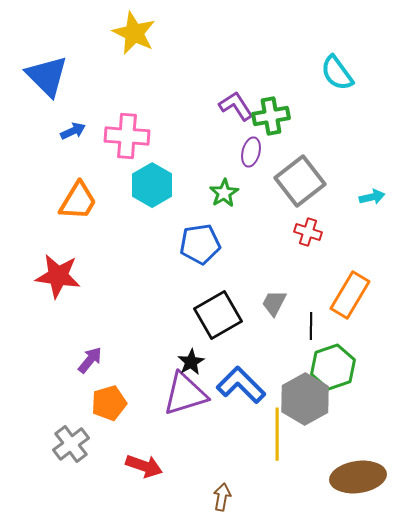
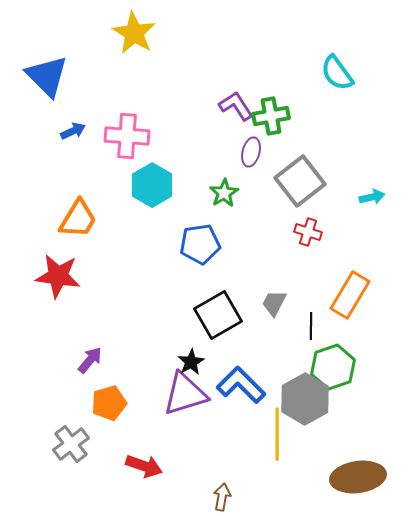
yellow star: rotated 6 degrees clockwise
orange trapezoid: moved 18 px down
